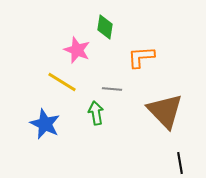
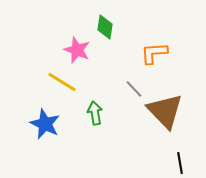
orange L-shape: moved 13 px right, 4 px up
gray line: moved 22 px right; rotated 42 degrees clockwise
green arrow: moved 1 px left
